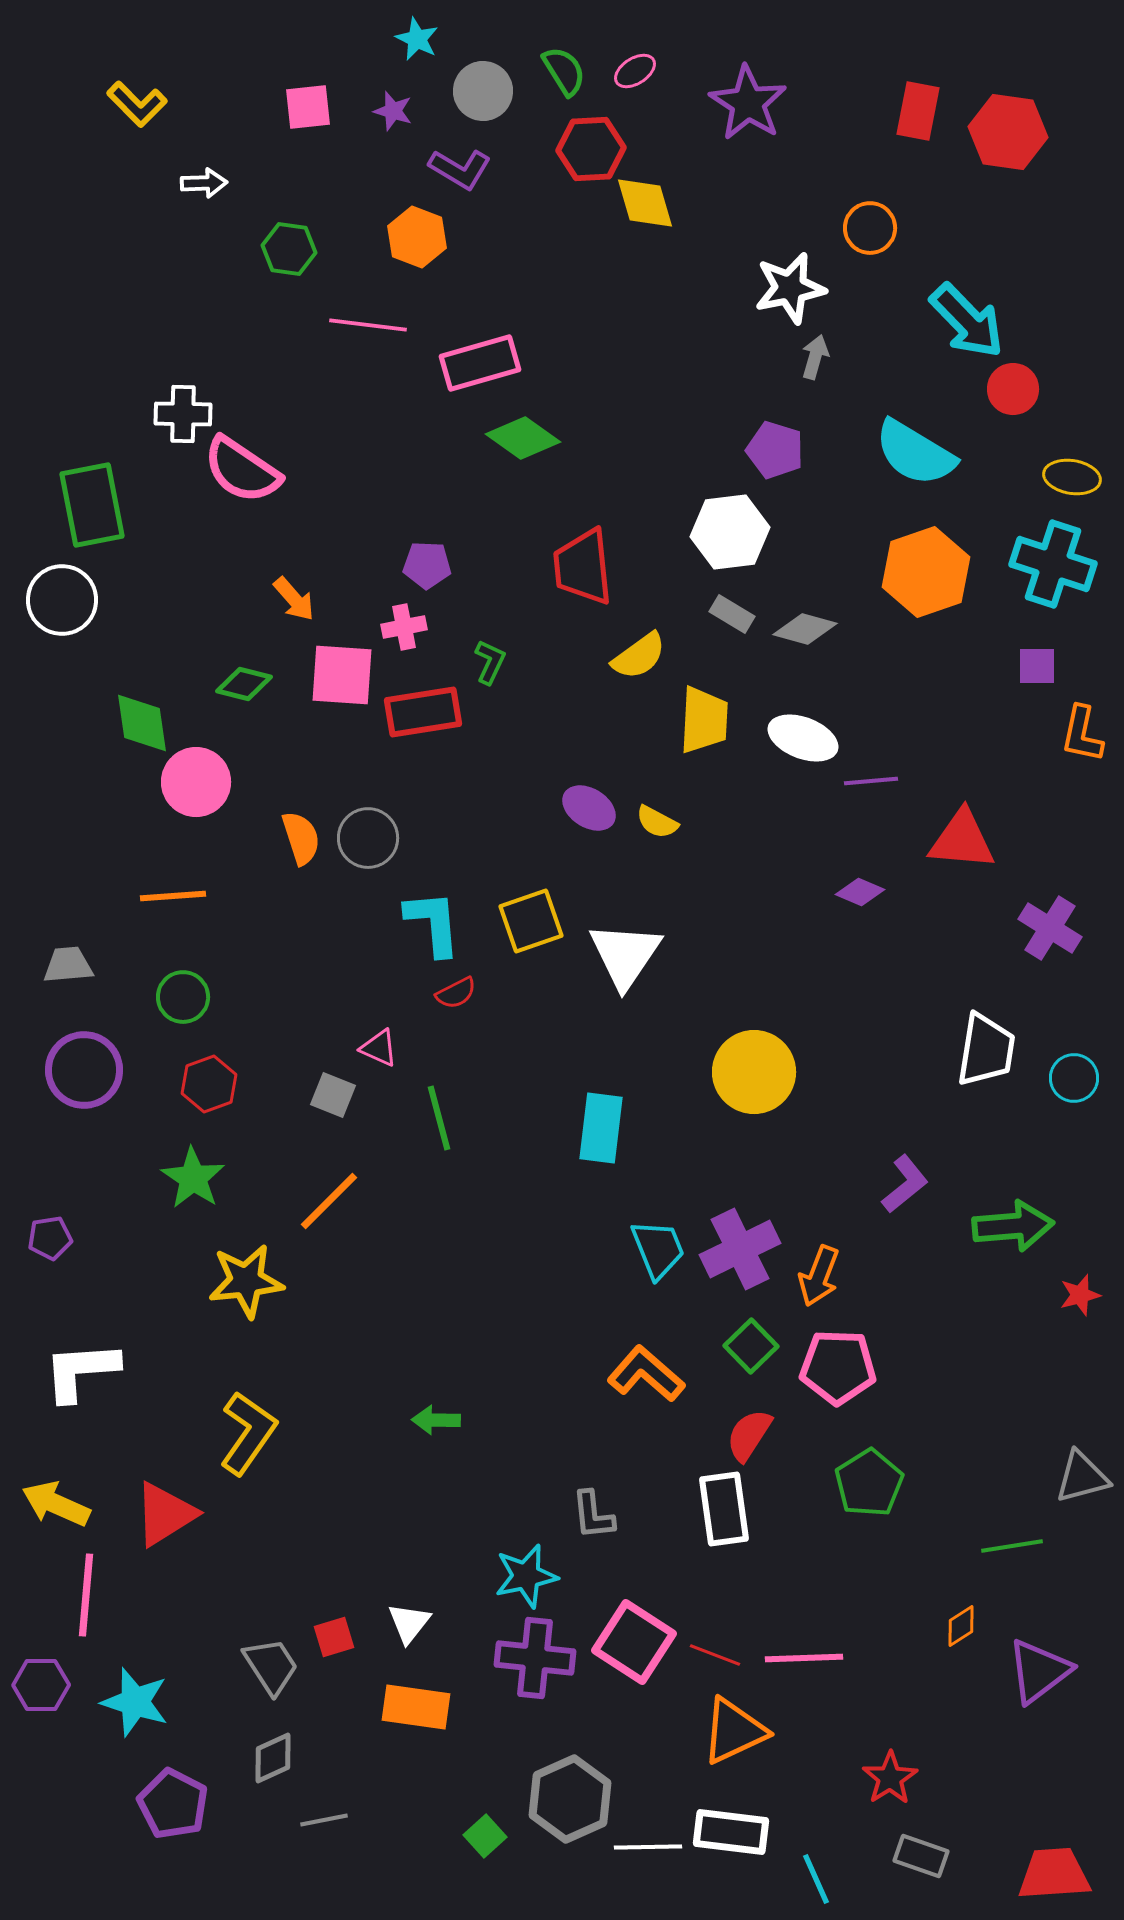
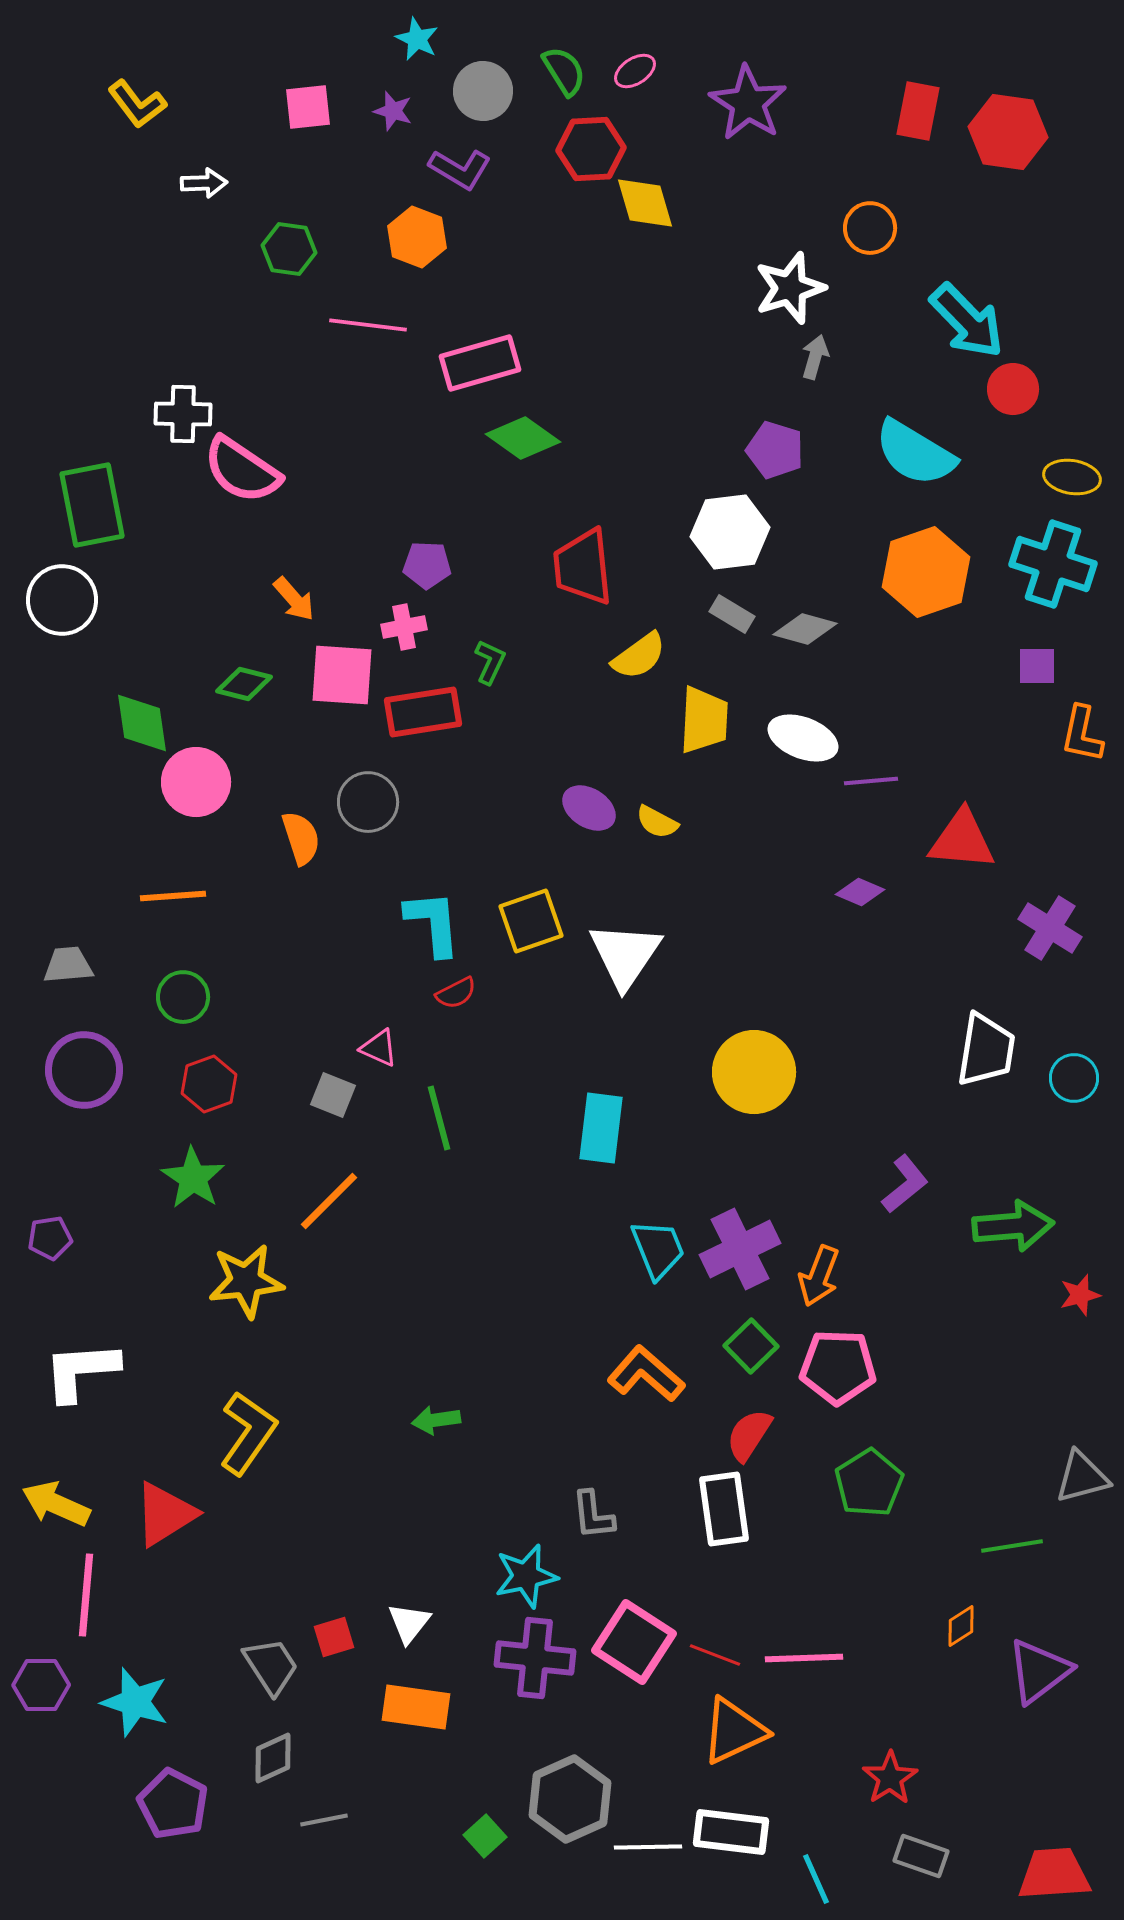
yellow L-shape at (137, 104): rotated 8 degrees clockwise
white star at (790, 288): rotated 6 degrees counterclockwise
gray circle at (368, 838): moved 36 px up
green arrow at (436, 1420): rotated 9 degrees counterclockwise
